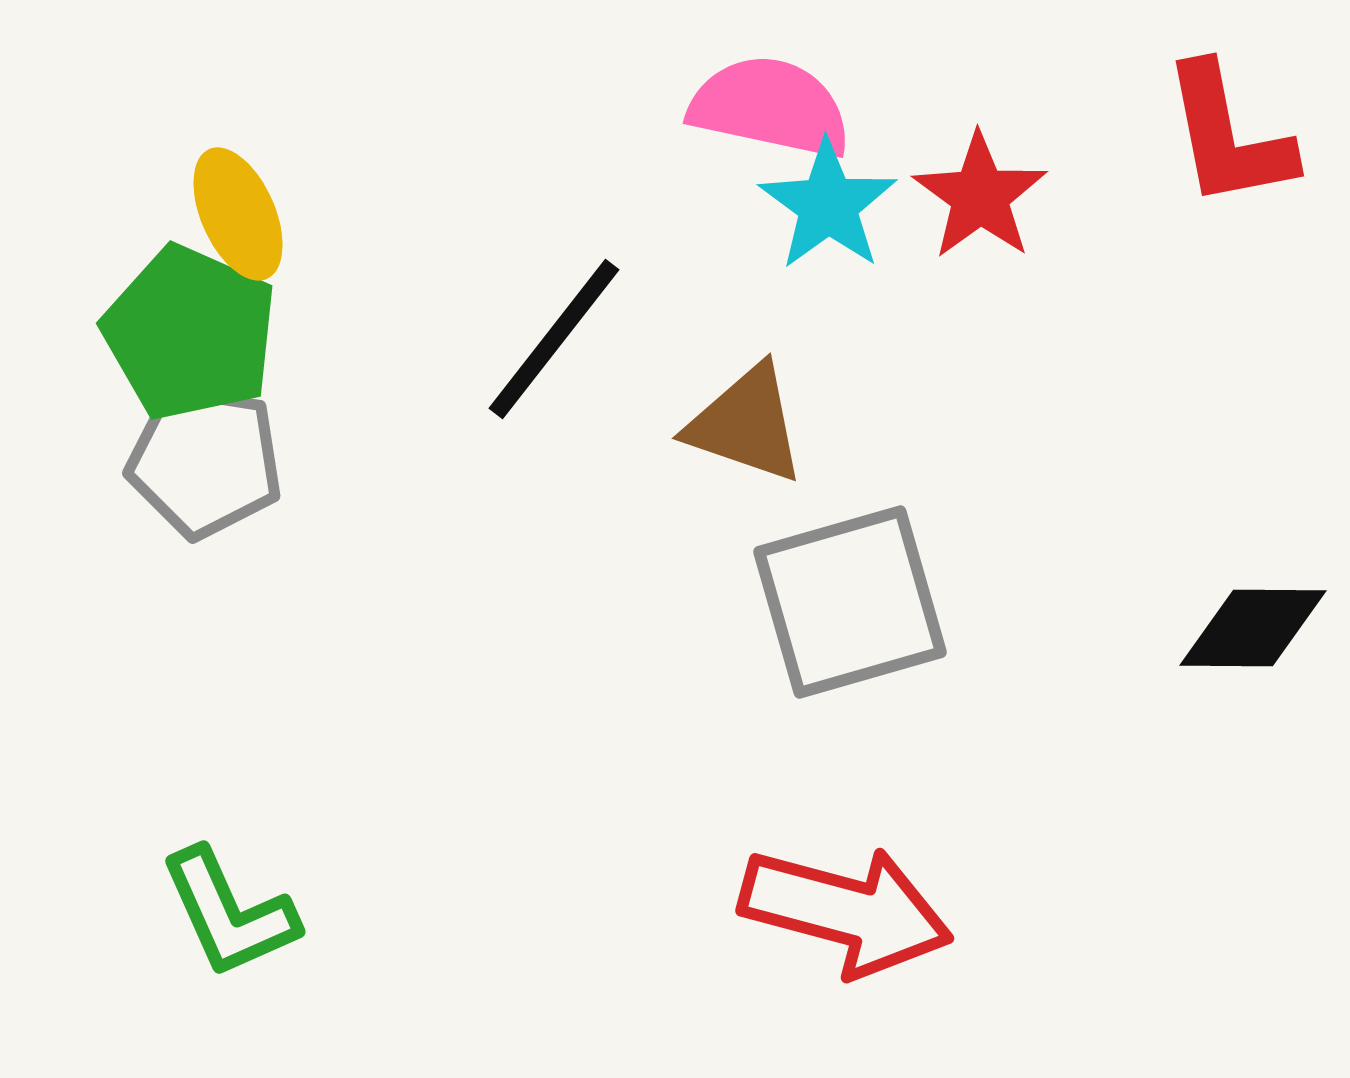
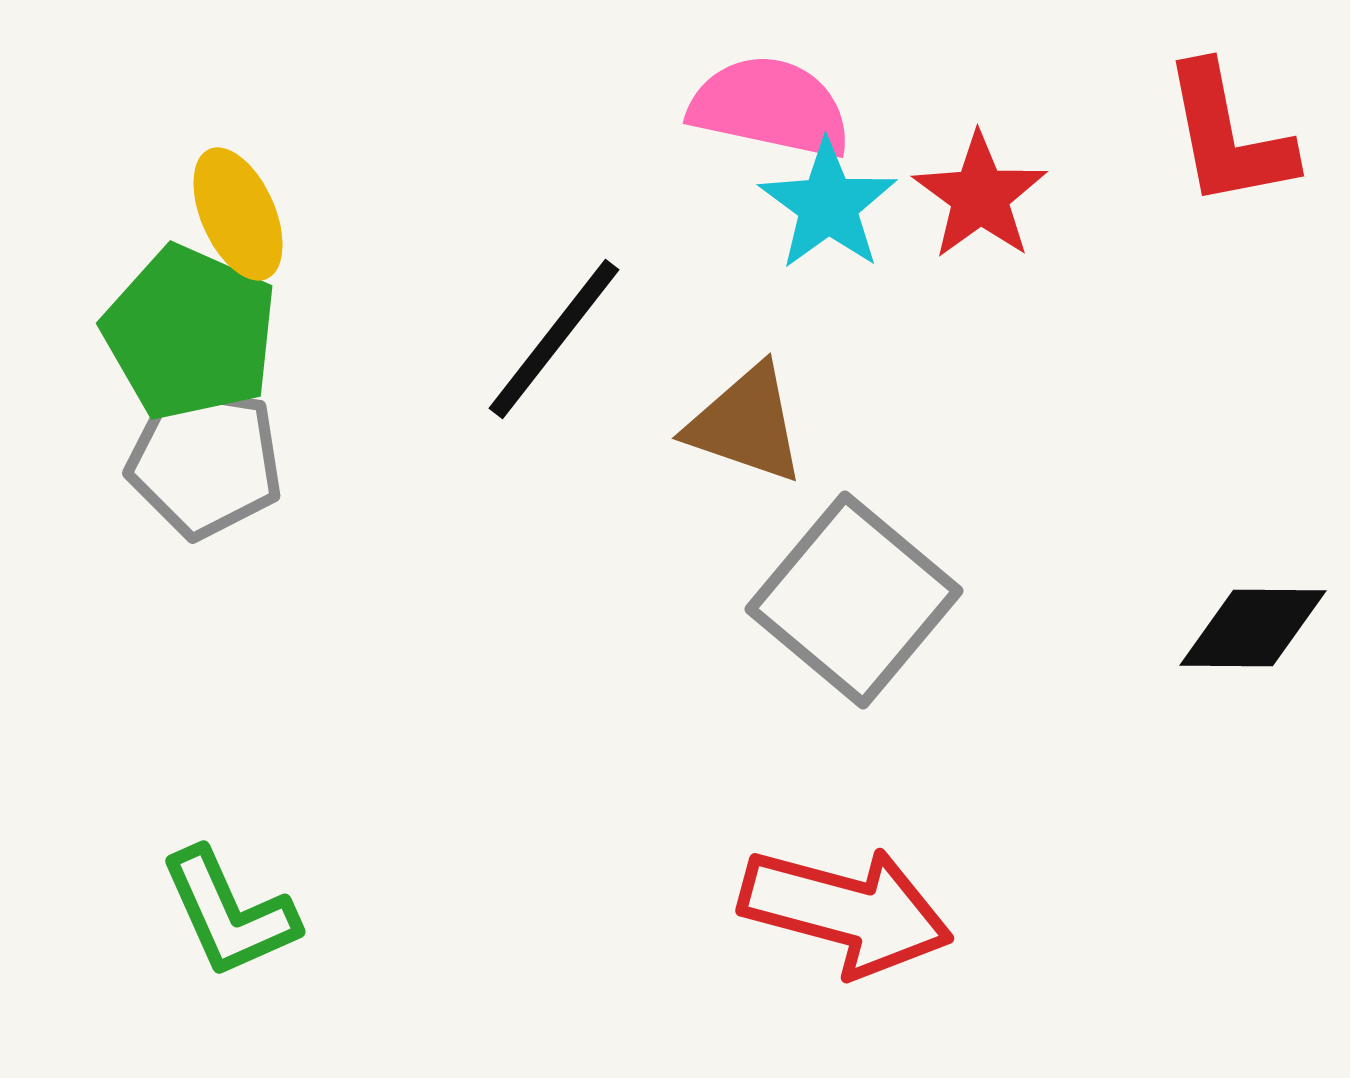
gray square: moved 4 px right, 2 px up; rotated 34 degrees counterclockwise
